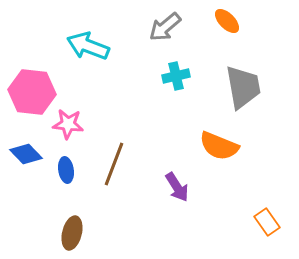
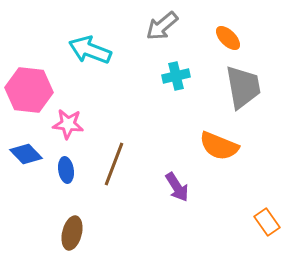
orange ellipse: moved 1 px right, 17 px down
gray arrow: moved 3 px left, 1 px up
cyan arrow: moved 2 px right, 4 px down
pink hexagon: moved 3 px left, 2 px up
